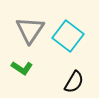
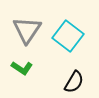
gray triangle: moved 3 px left
